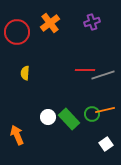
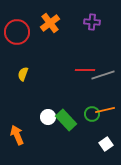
purple cross: rotated 21 degrees clockwise
yellow semicircle: moved 2 px left, 1 px down; rotated 16 degrees clockwise
green rectangle: moved 3 px left, 1 px down
